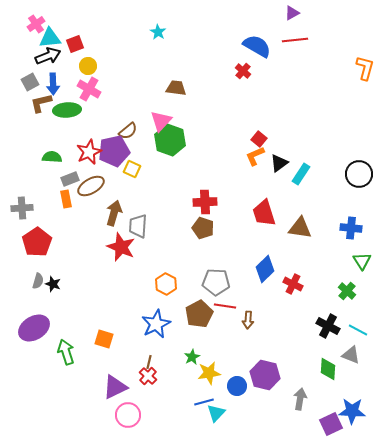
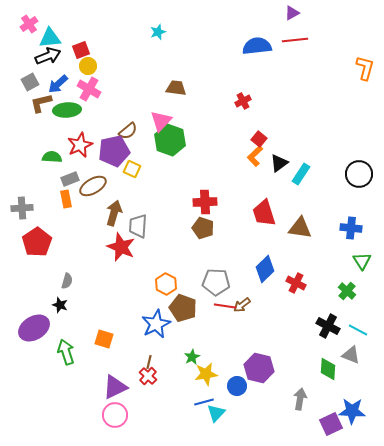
pink cross at (36, 24): moved 7 px left
cyan star at (158, 32): rotated 21 degrees clockwise
red square at (75, 44): moved 6 px right, 6 px down
blue semicircle at (257, 46): rotated 36 degrees counterclockwise
red cross at (243, 71): moved 30 px down; rotated 21 degrees clockwise
blue arrow at (53, 84): moved 5 px right; rotated 50 degrees clockwise
red star at (89, 152): moved 9 px left, 7 px up
orange L-shape at (255, 156): rotated 20 degrees counterclockwise
brown ellipse at (91, 186): moved 2 px right
gray semicircle at (38, 281): moved 29 px right
black star at (53, 284): moved 7 px right, 21 px down
red cross at (293, 284): moved 3 px right, 1 px up
brown pentagon at (199, 314): moved 16 px left, 6 px up; rotated 24 degrees counterclockwise
brown arrow at (248, 320): moved 6 px left, 15 px up; rotated 48 degrees clockwise
yellow star at (209, 373): moved 3 px left, 1 px down
purple hexagon at (265, 375): moved 6 px left, 7 px up
pink circle at (128, 415): moved 13 px left
